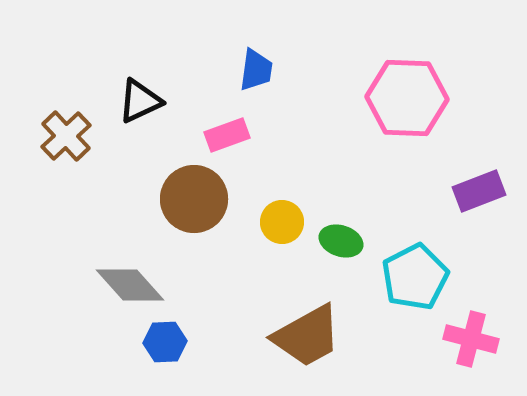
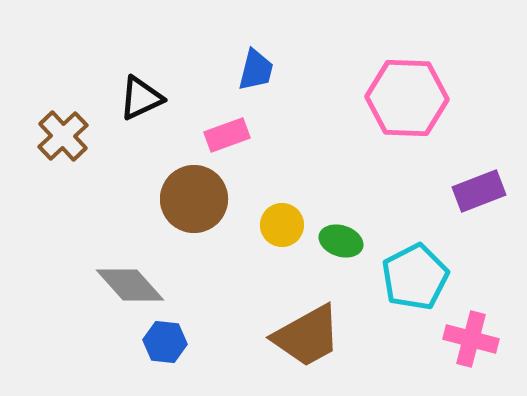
blue trapezoid: rotated 6 degrees clockwise
black triangle: moved 1 px right, 3 px up
brown cross: moved 3 px left
yellow circle: moved 3 px down
blue hexagon: rotated 9 degrees clockwise
